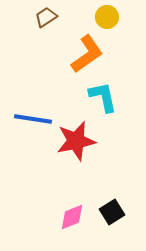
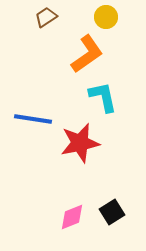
yellow circle: moved 1 px left
red star: moved 4 px right, 2 px down
